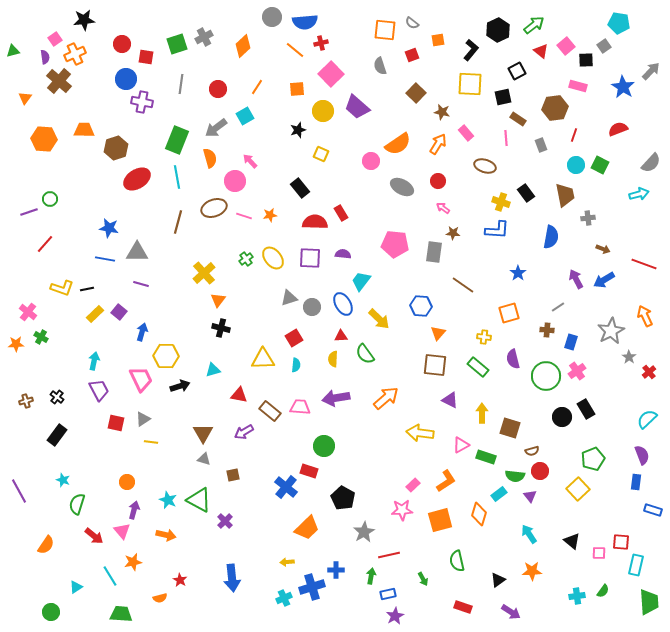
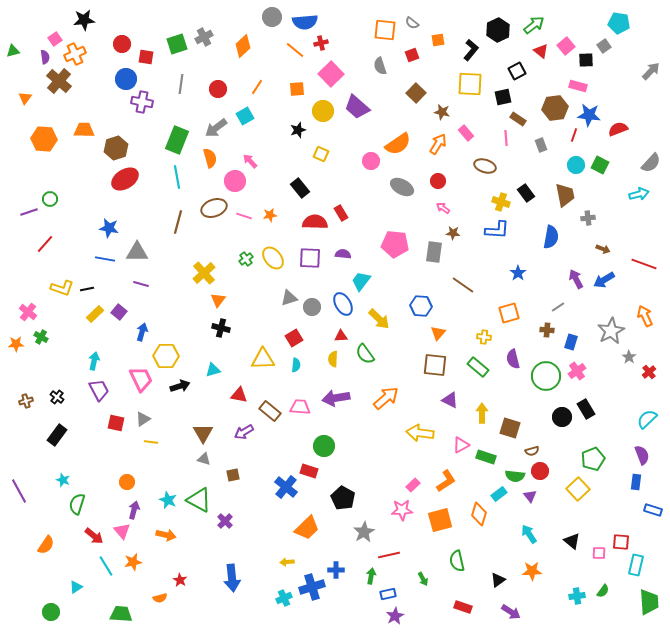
blue star at (623, 87): moved 34 px left, 28 px down; rotated 25 degrees counterclockwise
red ellipse at (137, 179): moved 12 px left
cyan line at (110, 576): moved 4 px left, 10 px up
